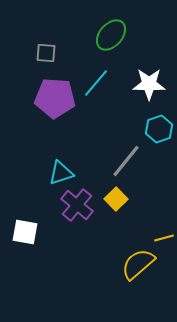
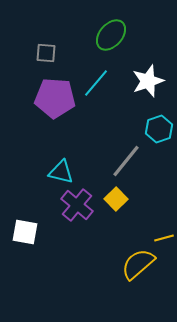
white star: moved 1 px left, 3 px up; rotated 20 degrees counterclockwise
cyan triangle: moved 1 px up; rotated 32 degrees clockwise
